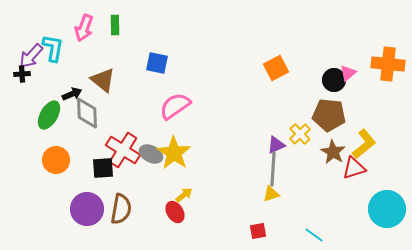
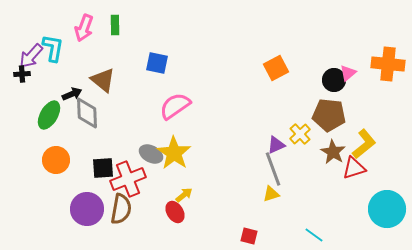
red cross: moved 5 px right, 29 px down; rotated 36 degrees clockwise
gray line: rotated 24 degrees counterclockwise
red square: moved 9 px left, 5 px down; rotated 24 degrees clockwise
